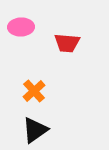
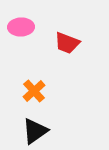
red trapezoid: rotated 16 degrees clockwise
black triangle: moved 1 px down
